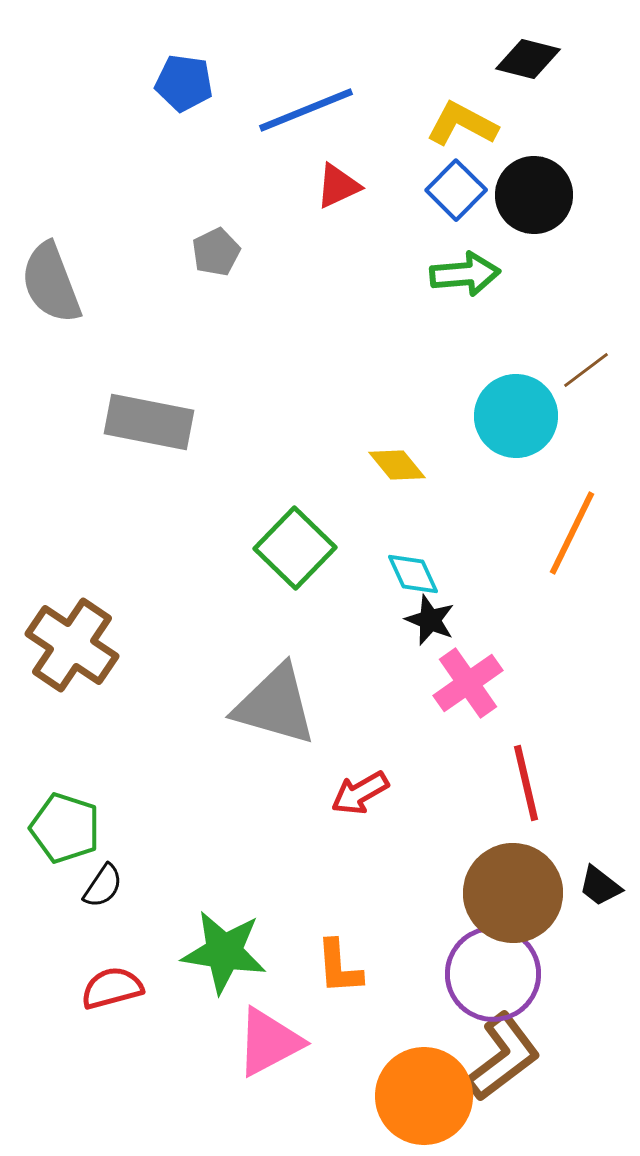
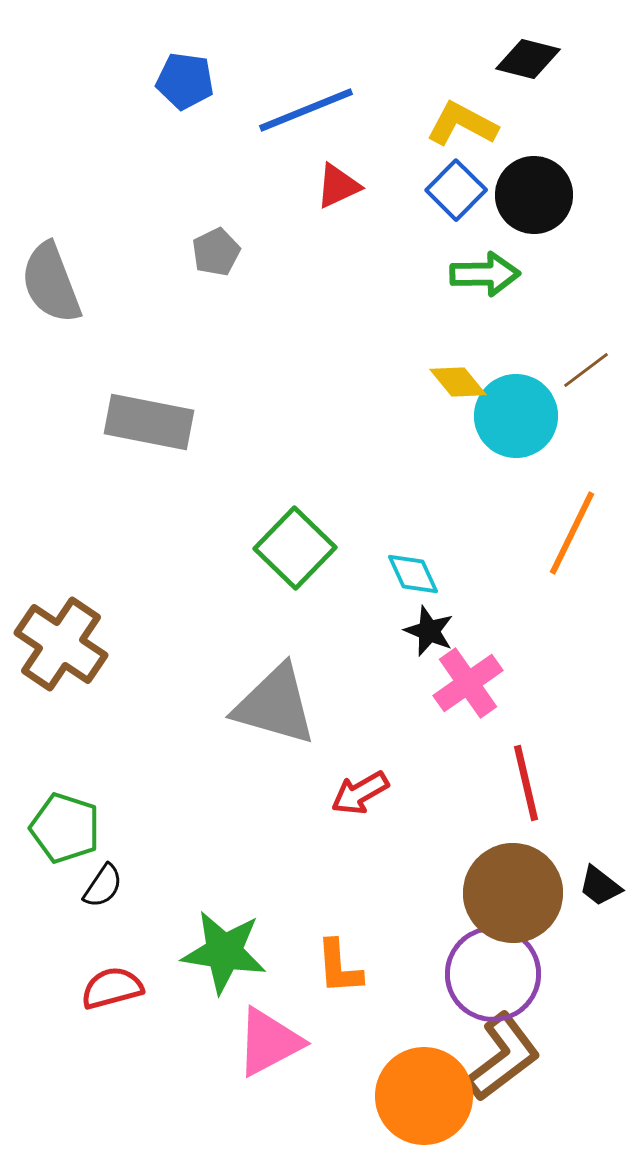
blue pentagon: moved 1 px right, 2 px up
green arrow: moved 20 px right; rotated 4 degrees clockwise
yellow diamond: moved 61 px right, 83 px up
black star: moved 1 px left, 11 px down
brown cross: moved 11 px left, 1 px up
